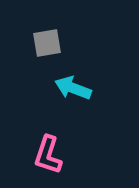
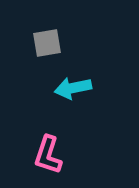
cyan arrow: rotated 33 degrees counterclockwise
